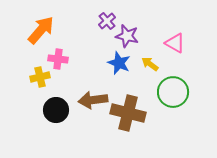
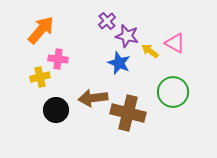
yellow arrow: moved 13 px up
brown arrow: moved 2 px up
